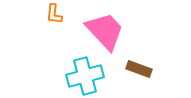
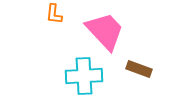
cyan cross: moved 1 px left; rotated 12 degrees clockwise
